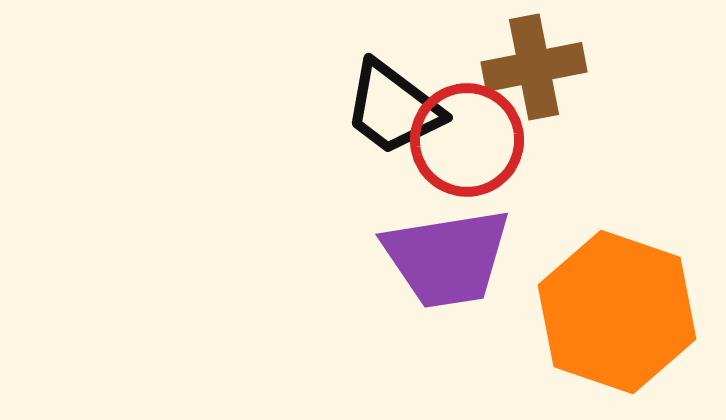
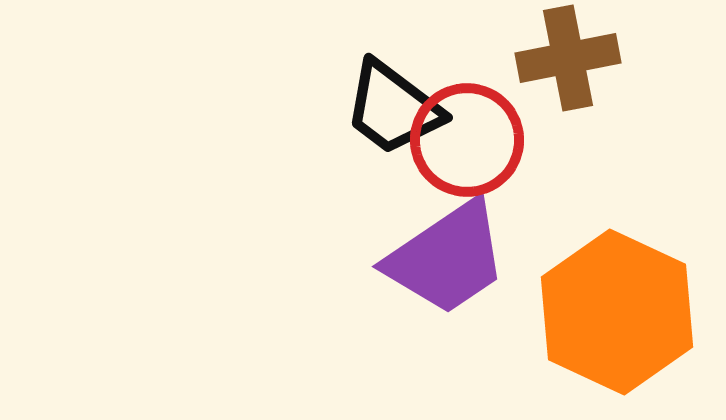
brown cross: moved 34 px right, 9 px up
purple trapezoid: rotated 25 degrees counterclockwise
orange hexagon: rotated 6 degrees clockwise
